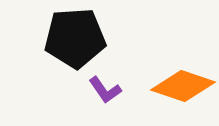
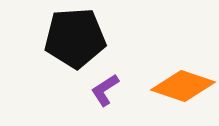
purple L-shape: rotated 92 degrees clockwise
